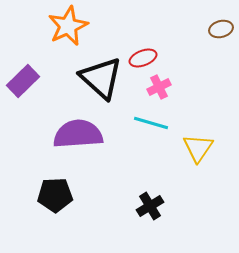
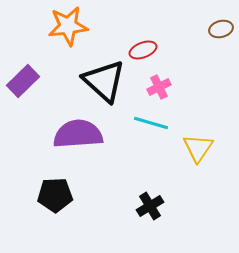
orange star: rotated 18 degrees clockwise
red ellipse: moved 8 px up
black triangle: moved 3 px right, 3 px down
